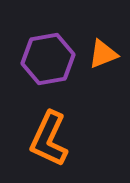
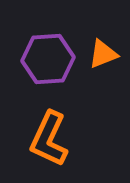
purple hexagon: rotated 6 degrees clockwise
